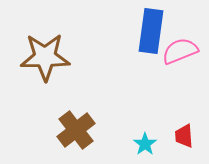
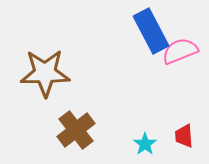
blue rectangle: rotated 36 degrees counterclockwise
brown star: moved 16 px down
